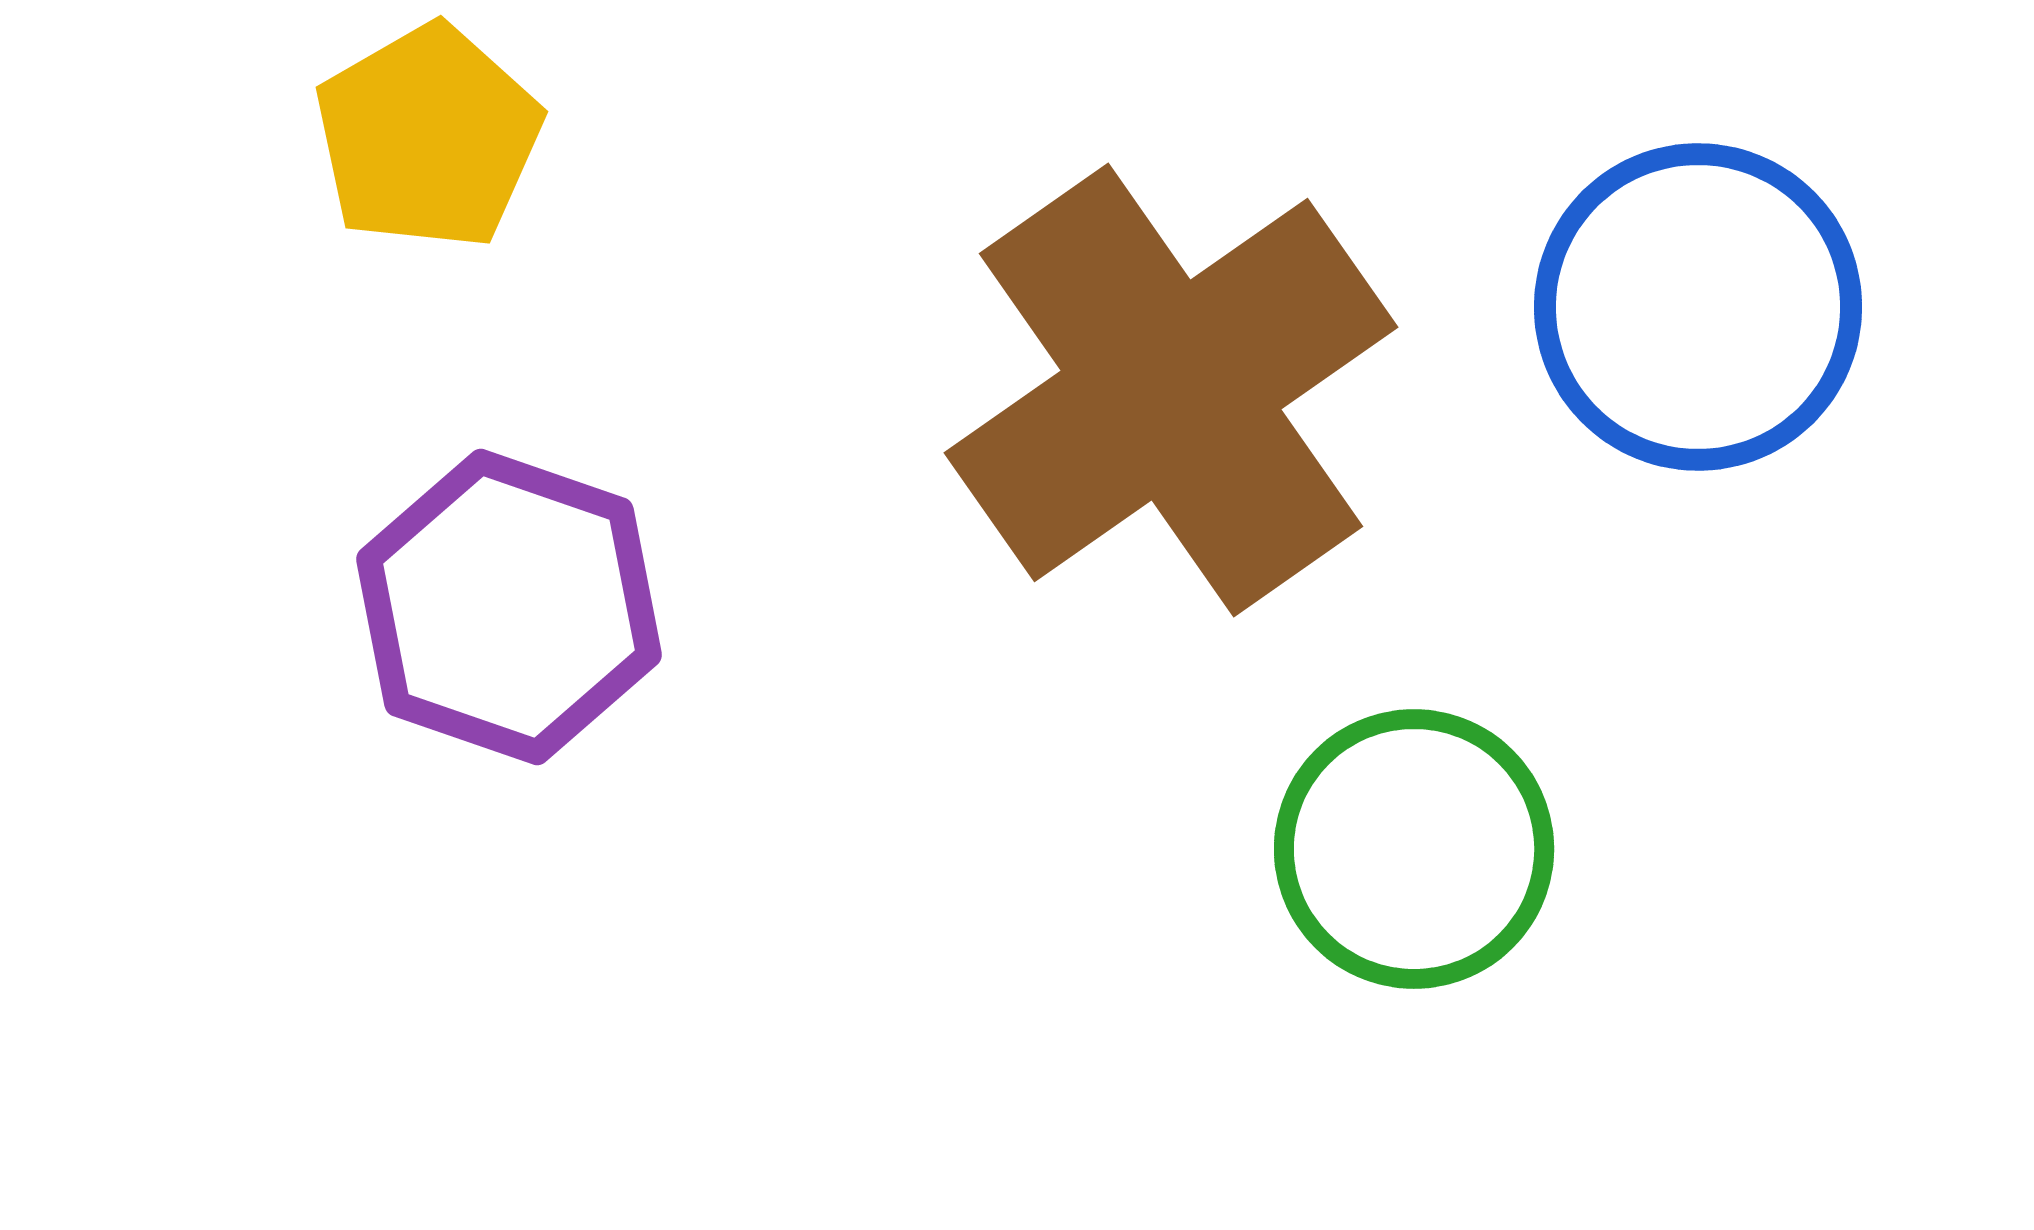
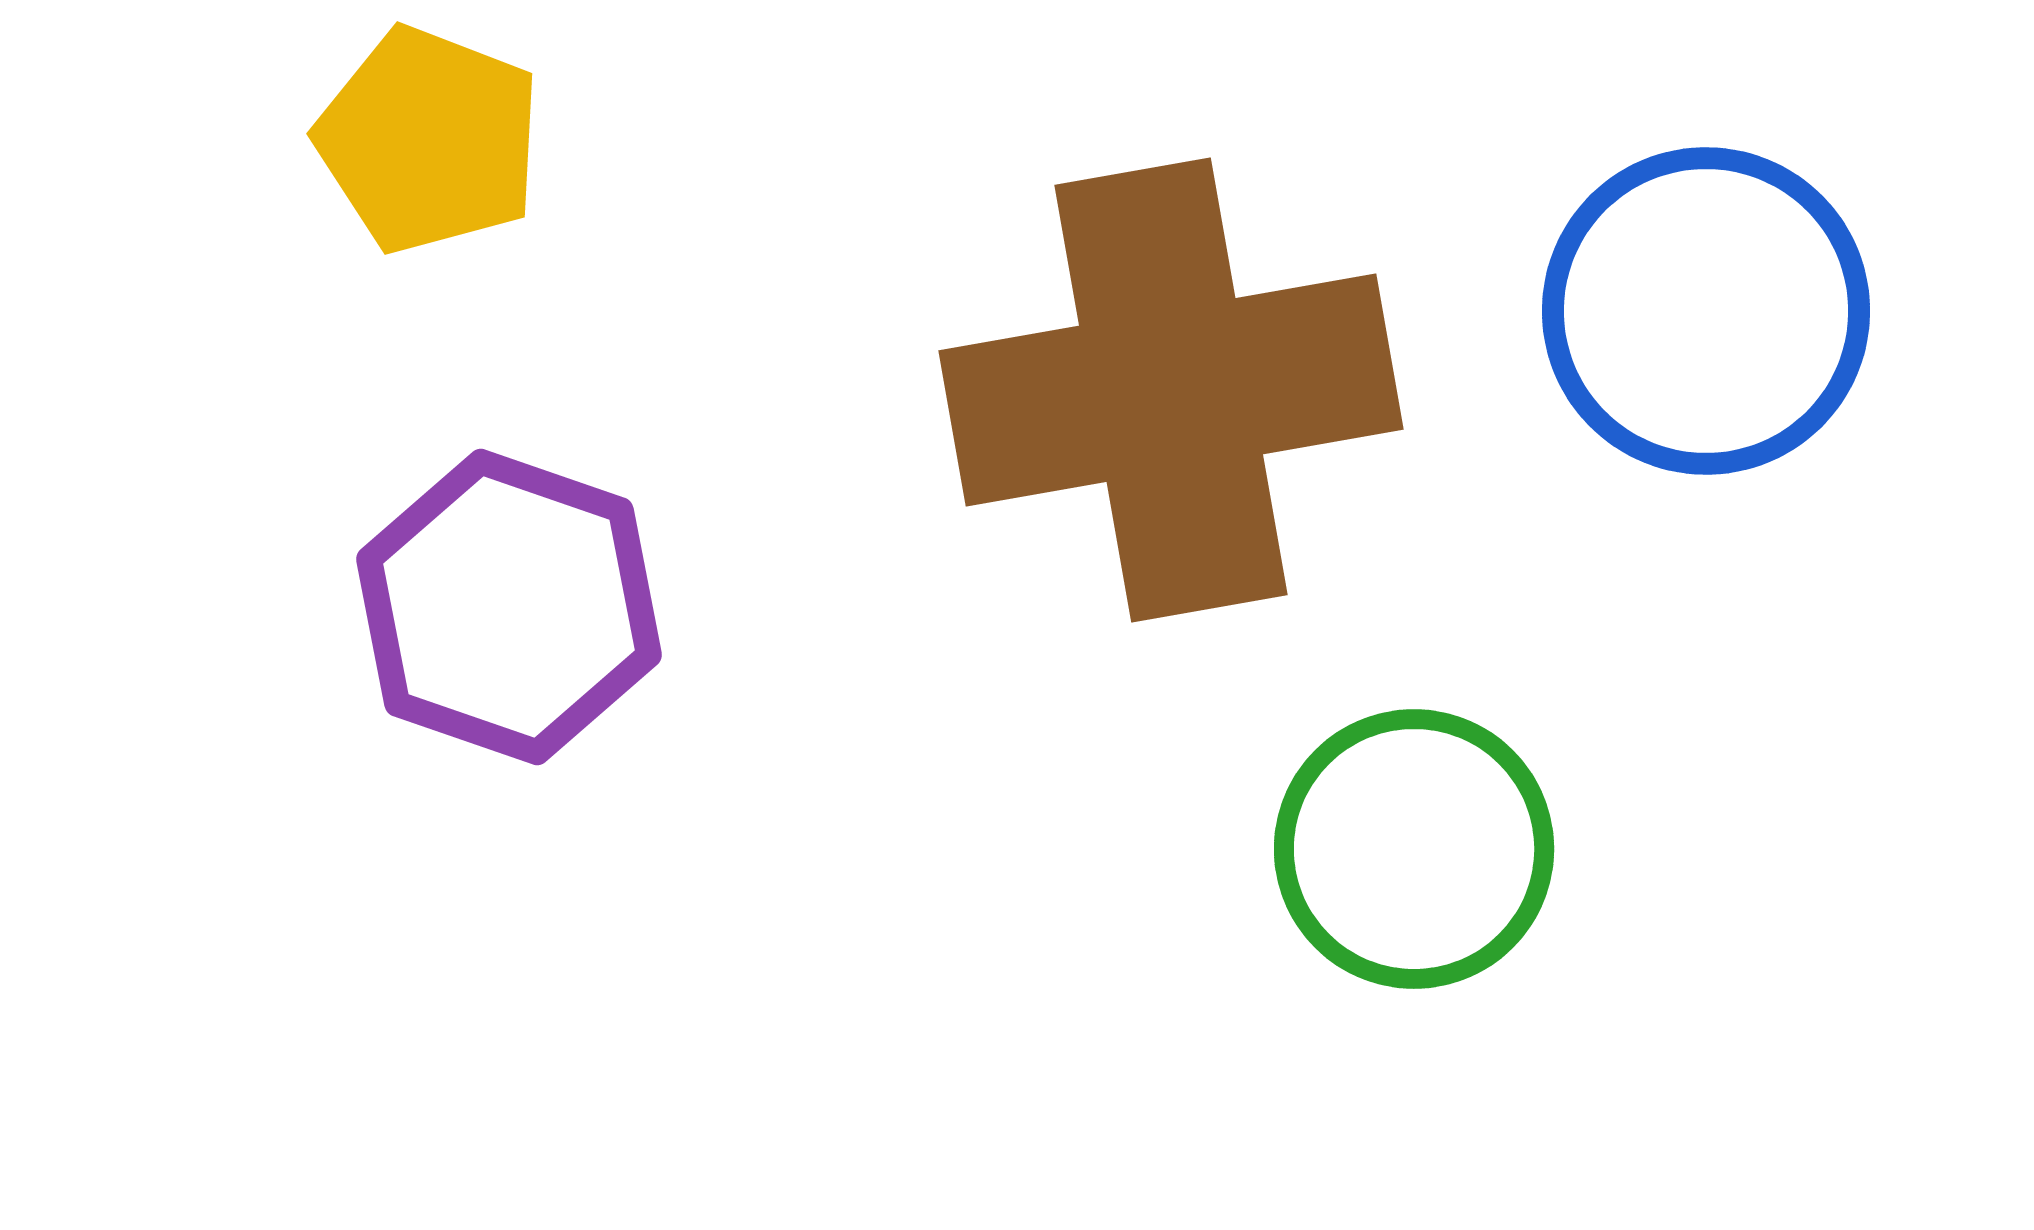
yellow pentagon: moved 1 px right, 3 px down; rotated 21 degrees counterclockwise
blue circle: moved 8 px right, 4 px down
brown cross: rotated 25 degrees clockwise
